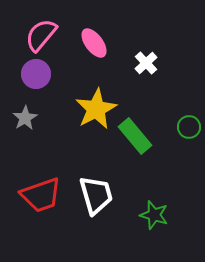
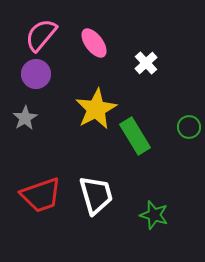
green rectangle: rotated 9 degrees clockwise
